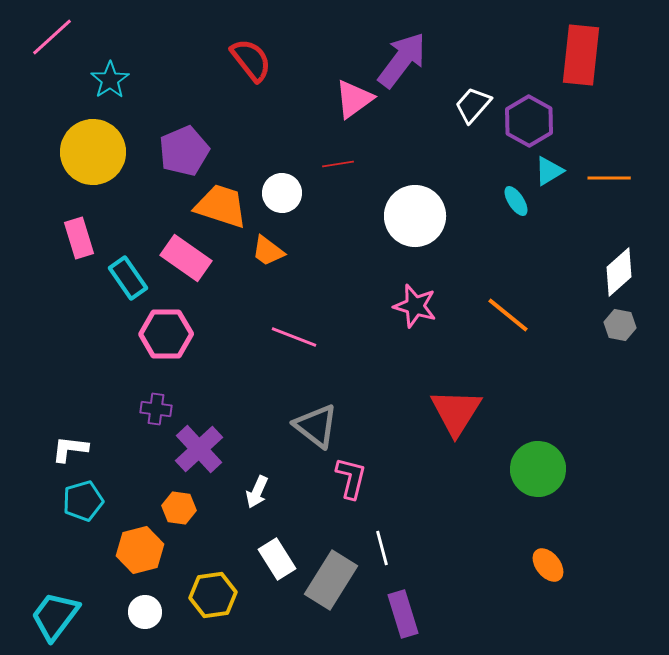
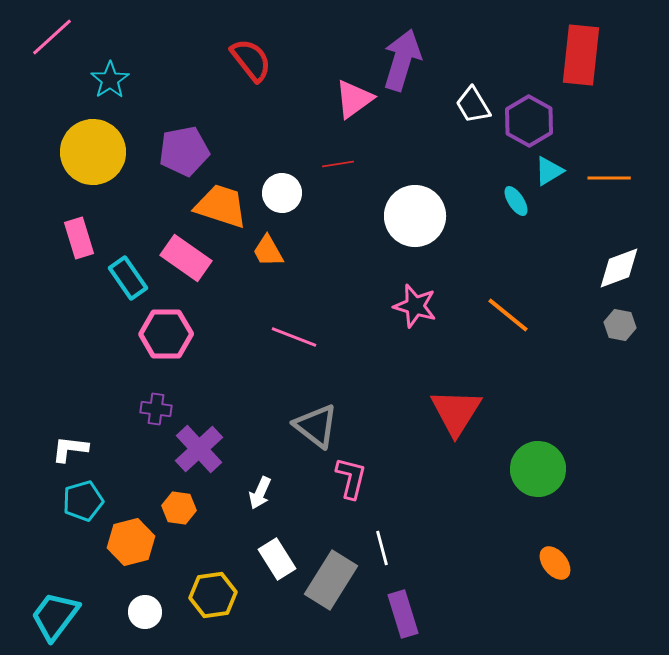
purple arrow at (402, 60): rotated 20 degrees counterclockwise
white trapezoid at (473, 105): rotated 72 degrees counterclockwise
purple pentagon at (184, 151): rotated 12 degrees clockwise
orange trapezoid at (268, 251): rotated 24 degrees clockwise
white diamond at (619, 272): moved 4 px up; rotated 21 degrees clockwise
white arrow at (257, 492): moved 3 px right, 1 px down
orange hexagon at (140, 550): moved 9 px left, 8 px up
orange ellipse at (548, 565): moved 7 px right, 2 px up
